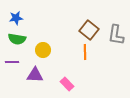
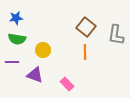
brown square: moved 3 px left, 3 px up
purple triangle: rotated 18 degrees clockwise
